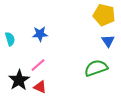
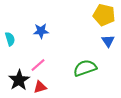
blue star: moved 1 px right, 3 px up
green semicircle: moved 11 px left
red triangle: rotated 40 degrees counterclockwise
